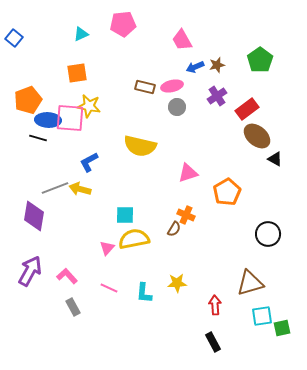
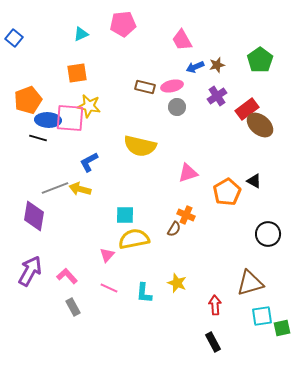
brown ellipse at (257, 136): moved 3 px right, 11 px up
black triangle at (275, 159): moved 21 px left, 22 px down
pink triangle at (107, 248): moved 7 px down
yellow star at (177, 283): rotated 24 degrees clockwise
